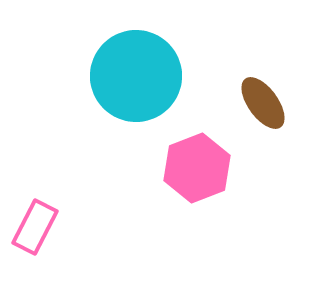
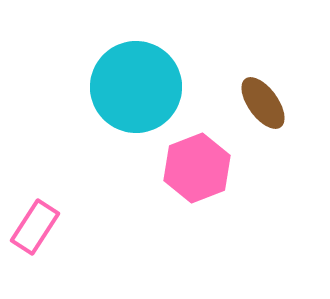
cyan circle: moved 11 px down
pink rectangle: rotated 6 degrees clockwise
